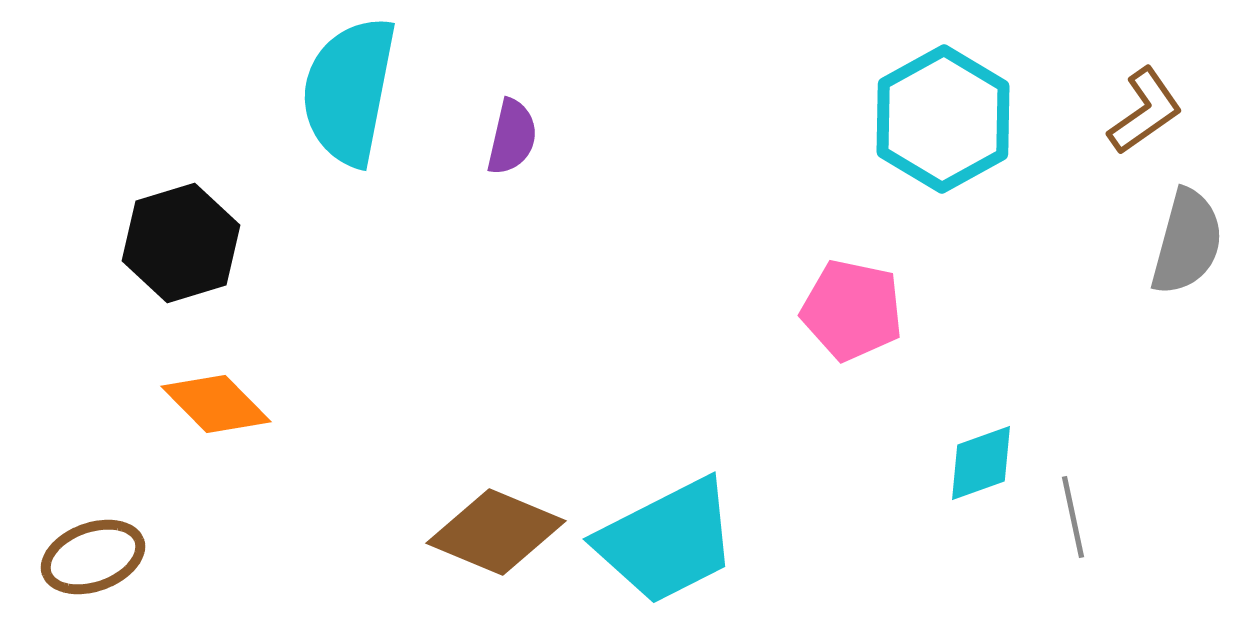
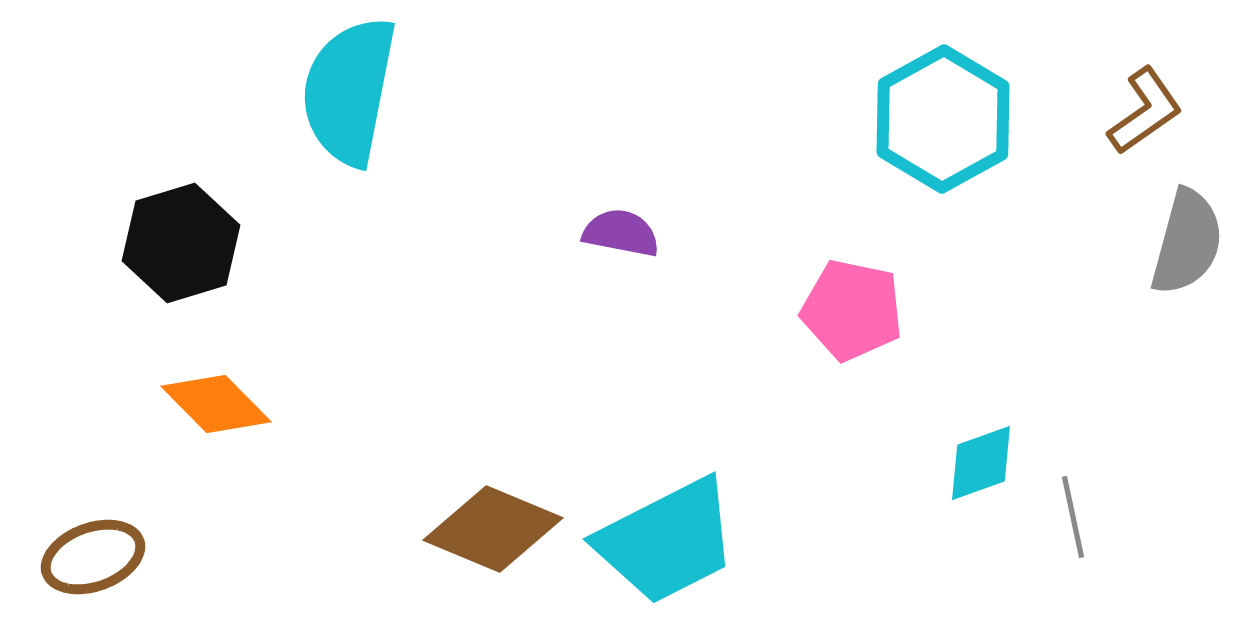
purple semicircle: moved 109 px right, 96 px down; rotated 92 degrees counterclockwise
brown diamond: moved 3 px left, 3 px up
